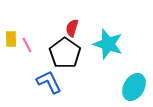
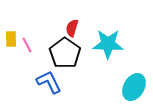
cyan star: rotated 16 degrees counterclockwise
